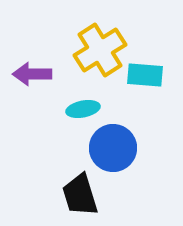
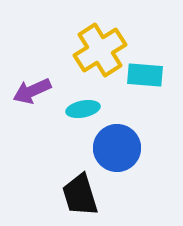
purple arrow: moved 17 px down; rotated 24 degrees counterclockwise
blue circle: moved 4 px right
